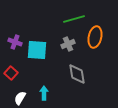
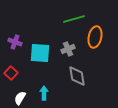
gray cross: moved 5 px down
cyan square: moved 3 px right, 3 px down
gray diamond: moved 2 px down
